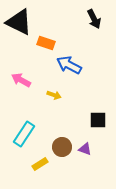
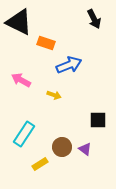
blue arrow: rotated 130 degrees clockwise
purple triangle: rotated 16 degrees clockwise
